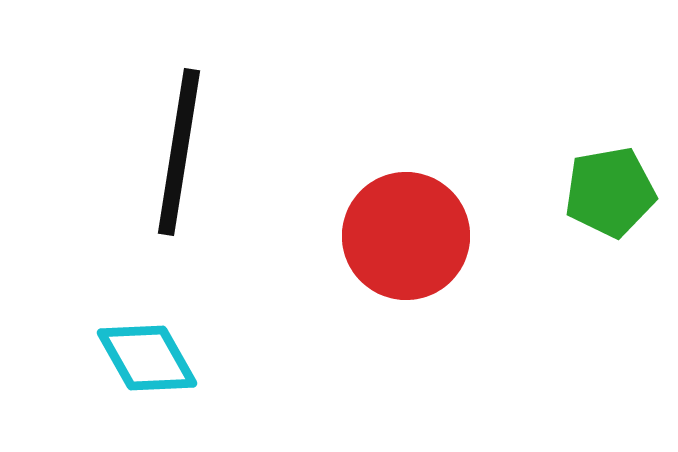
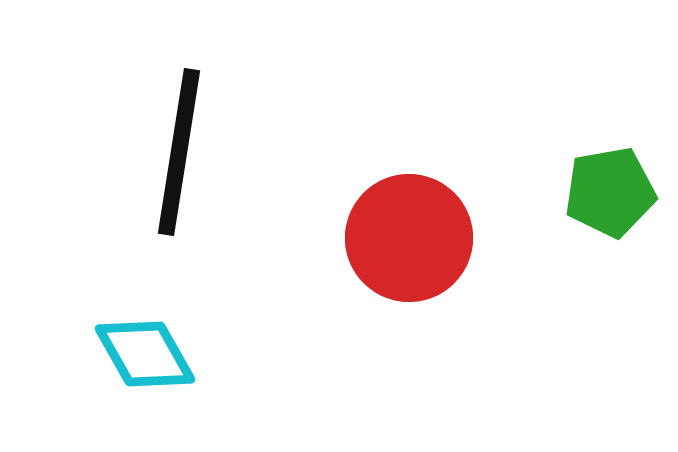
red circle: moved 3 px right, 2 px down
cyan diamond: moved 2 px left, 4 px up
